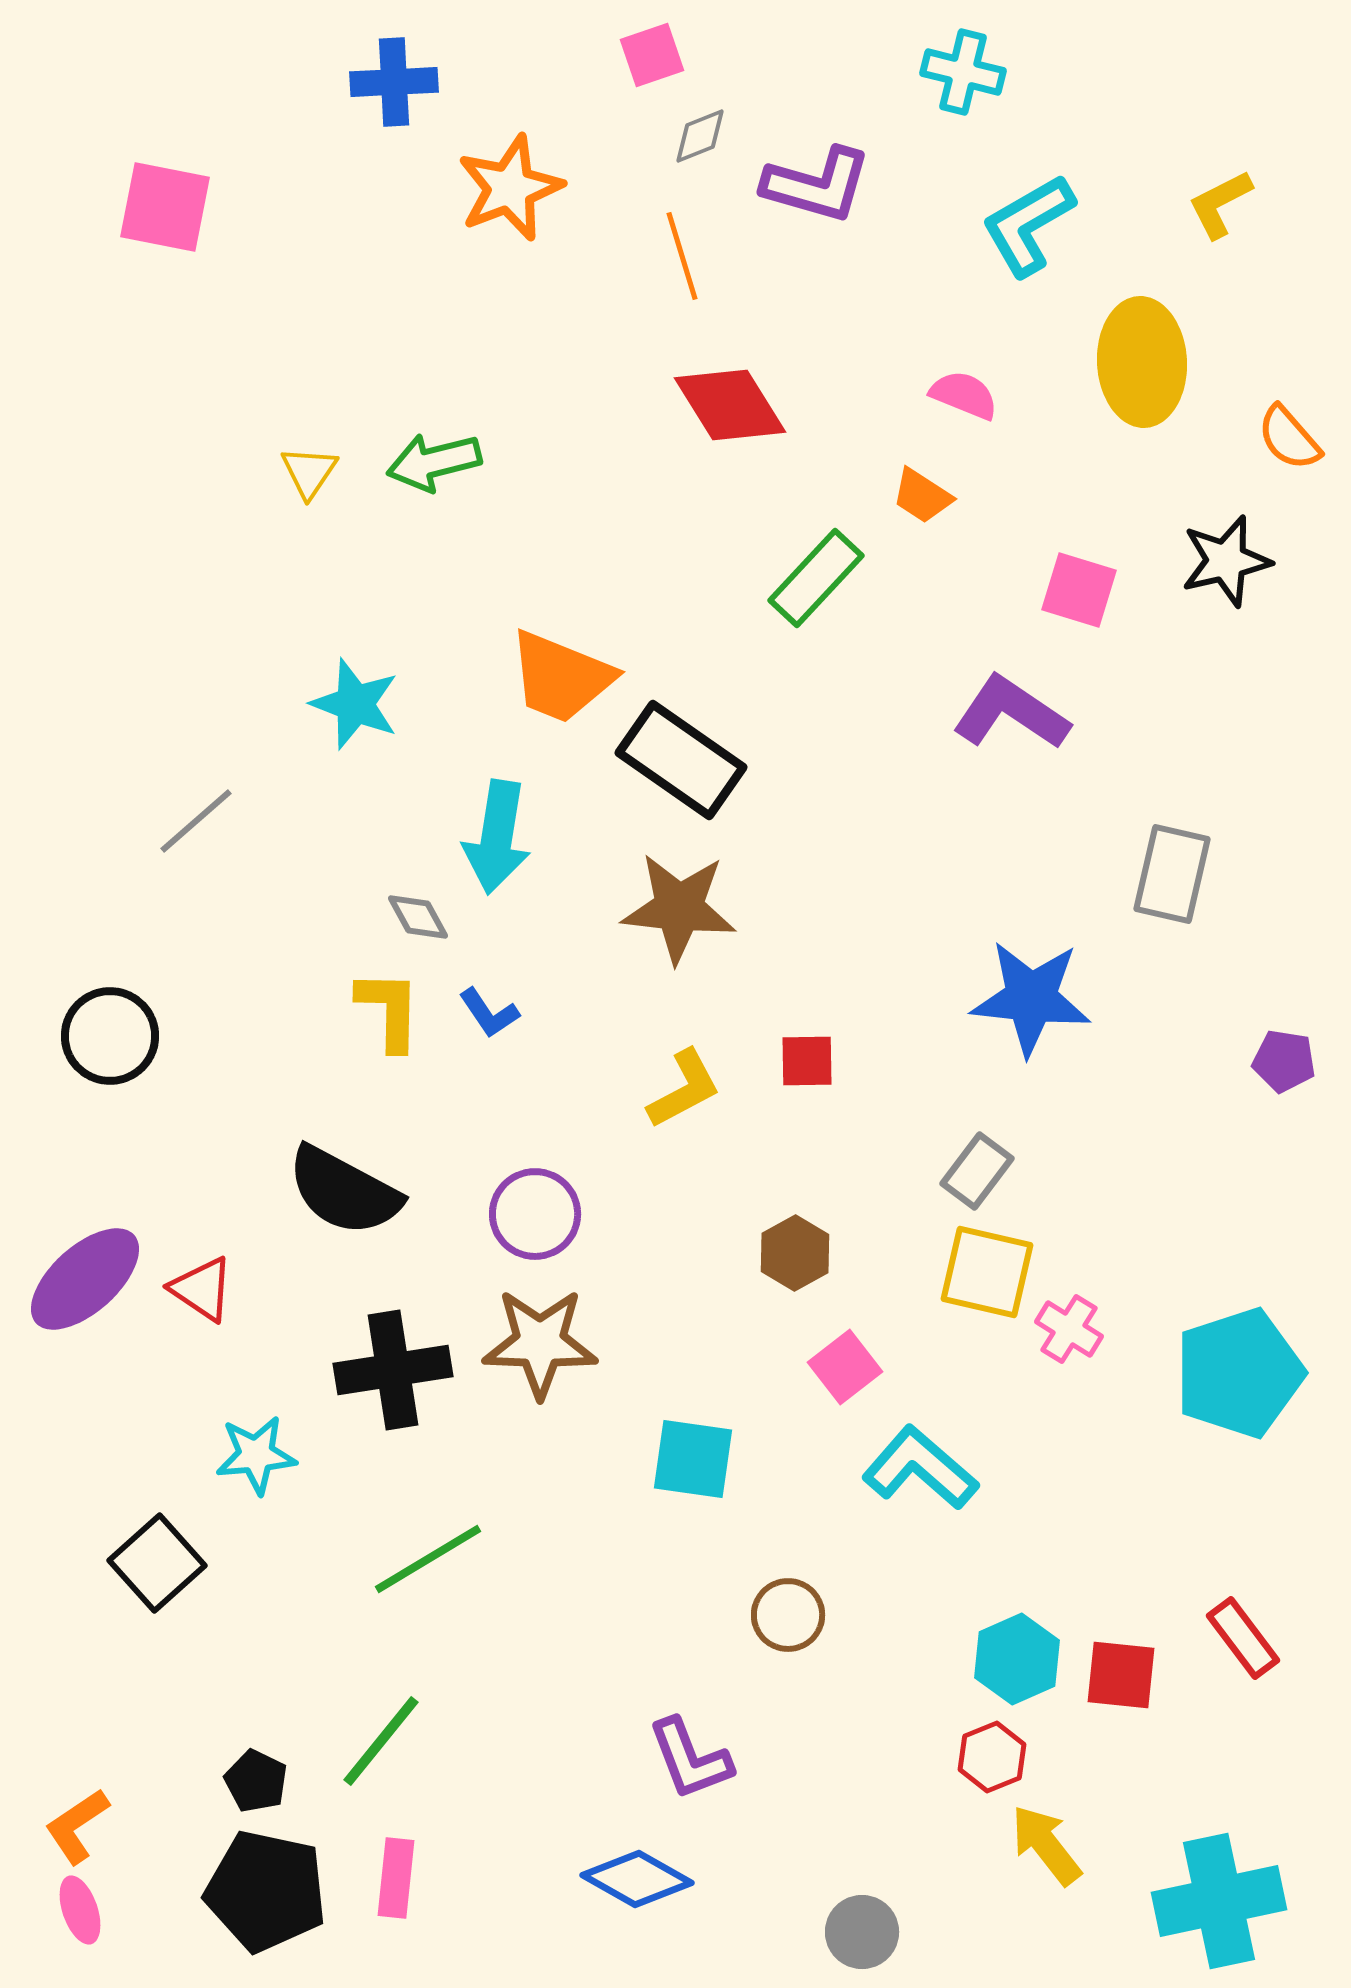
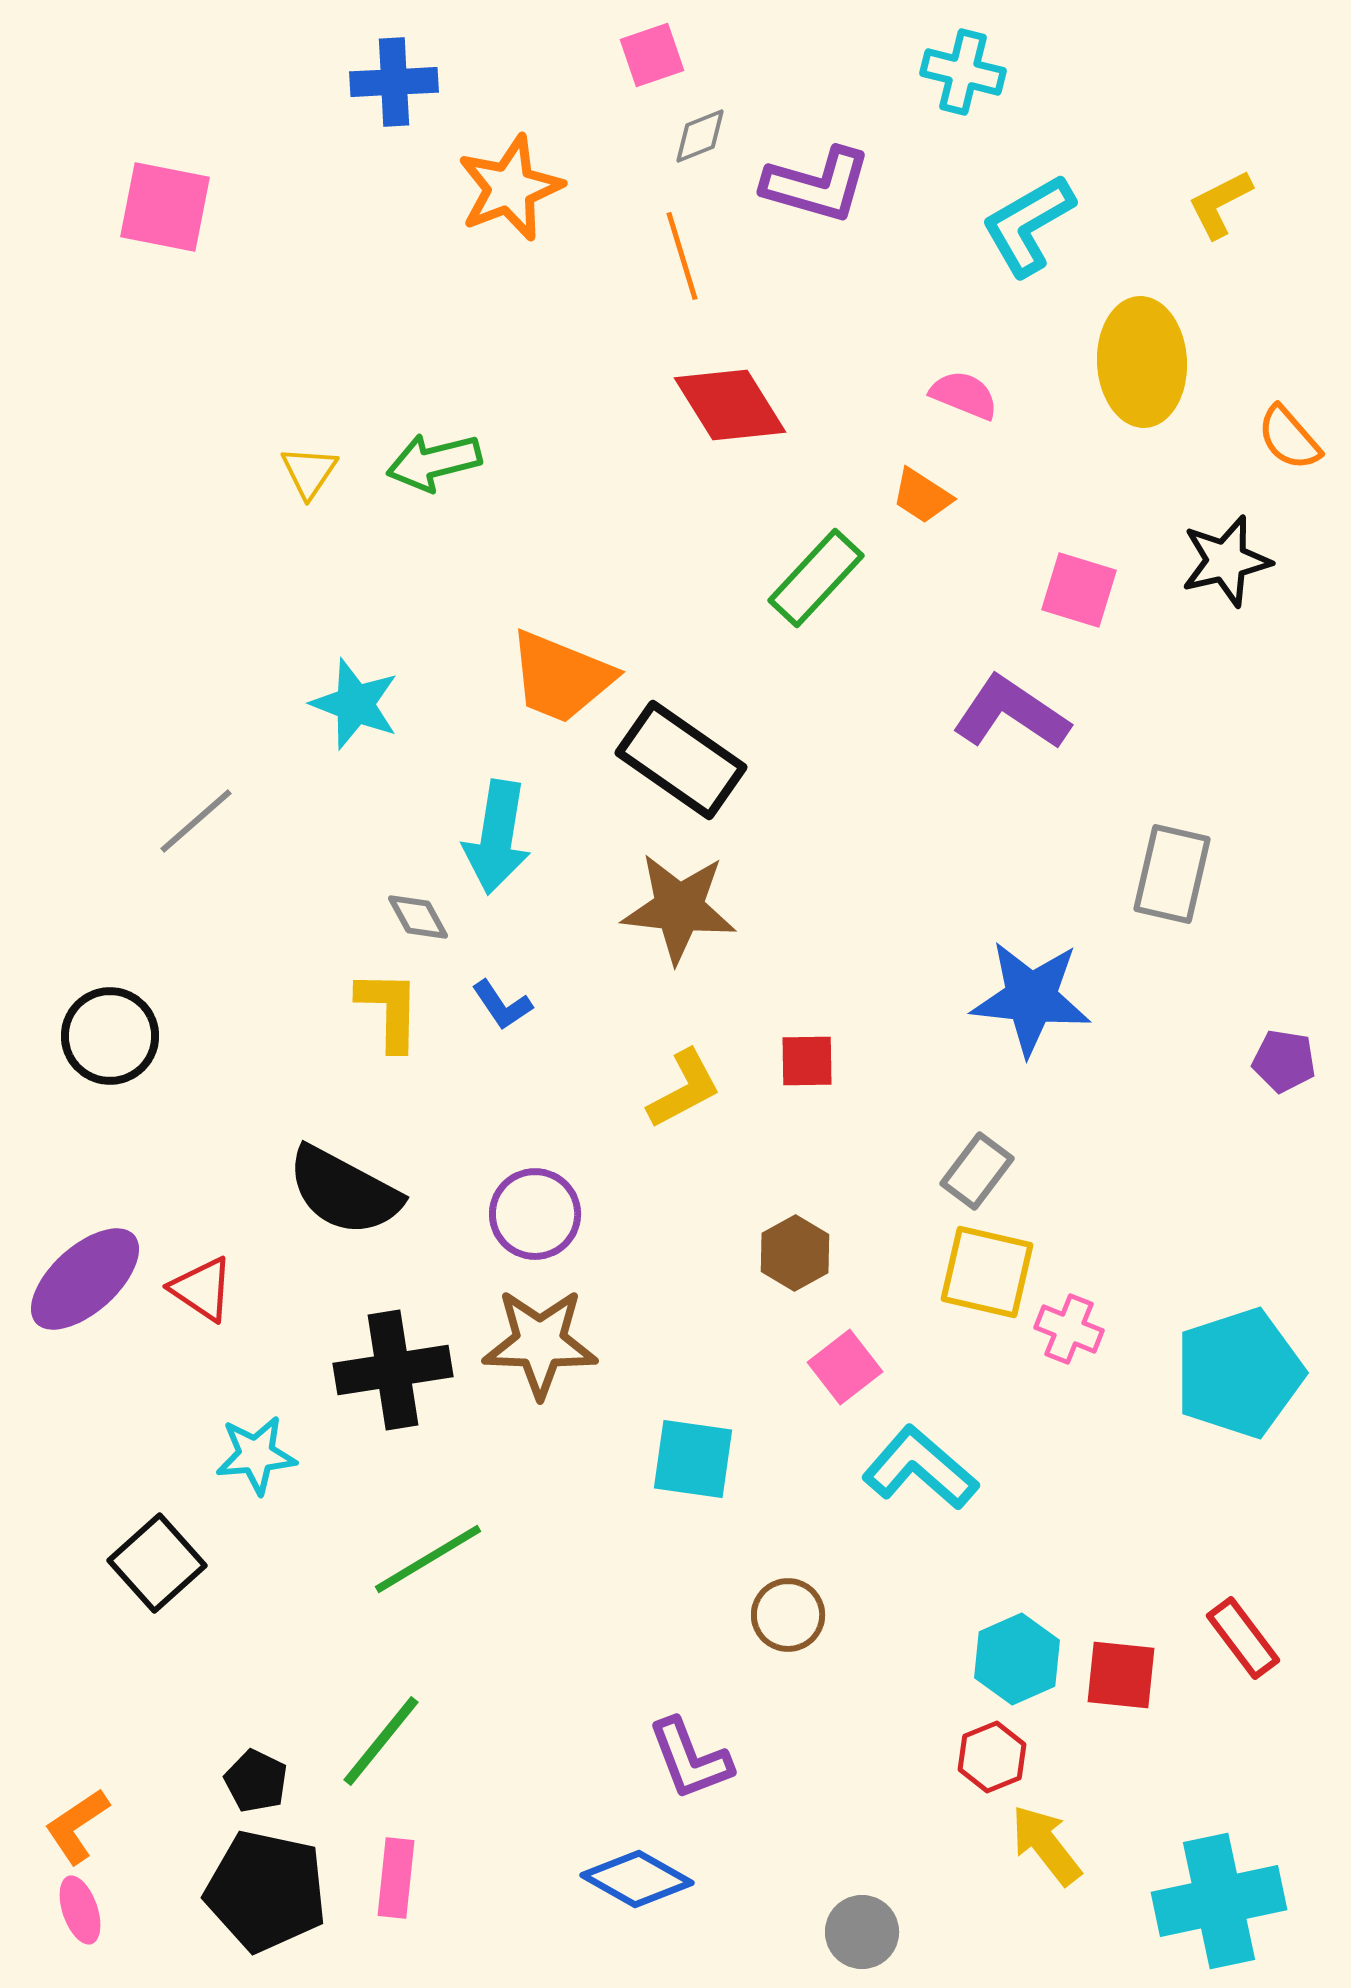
blue L-shape at (489, 1013): moved 13 px right, 8 px up
pink cross at (1069, 1329): rotated 10 degrees counterclockwise
